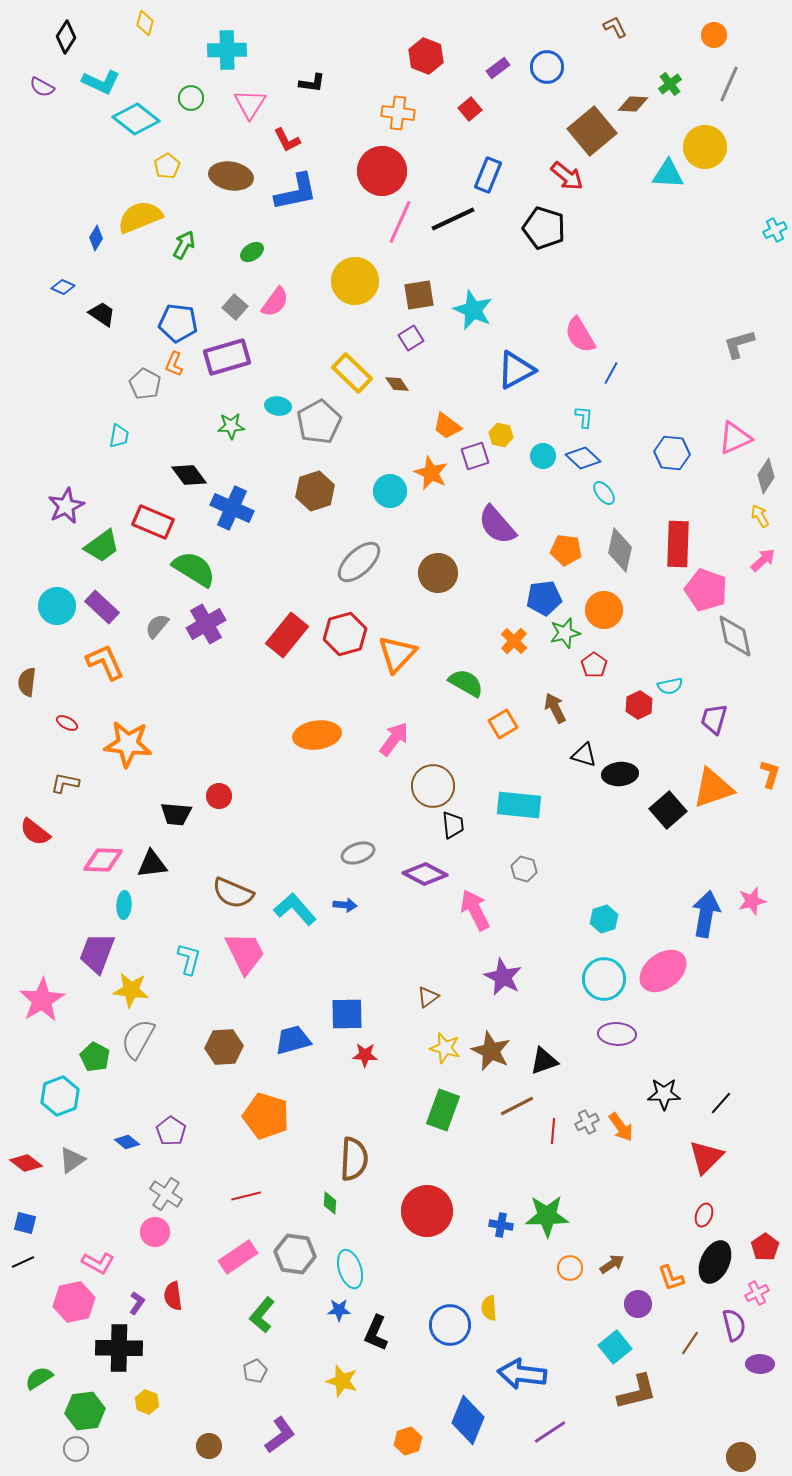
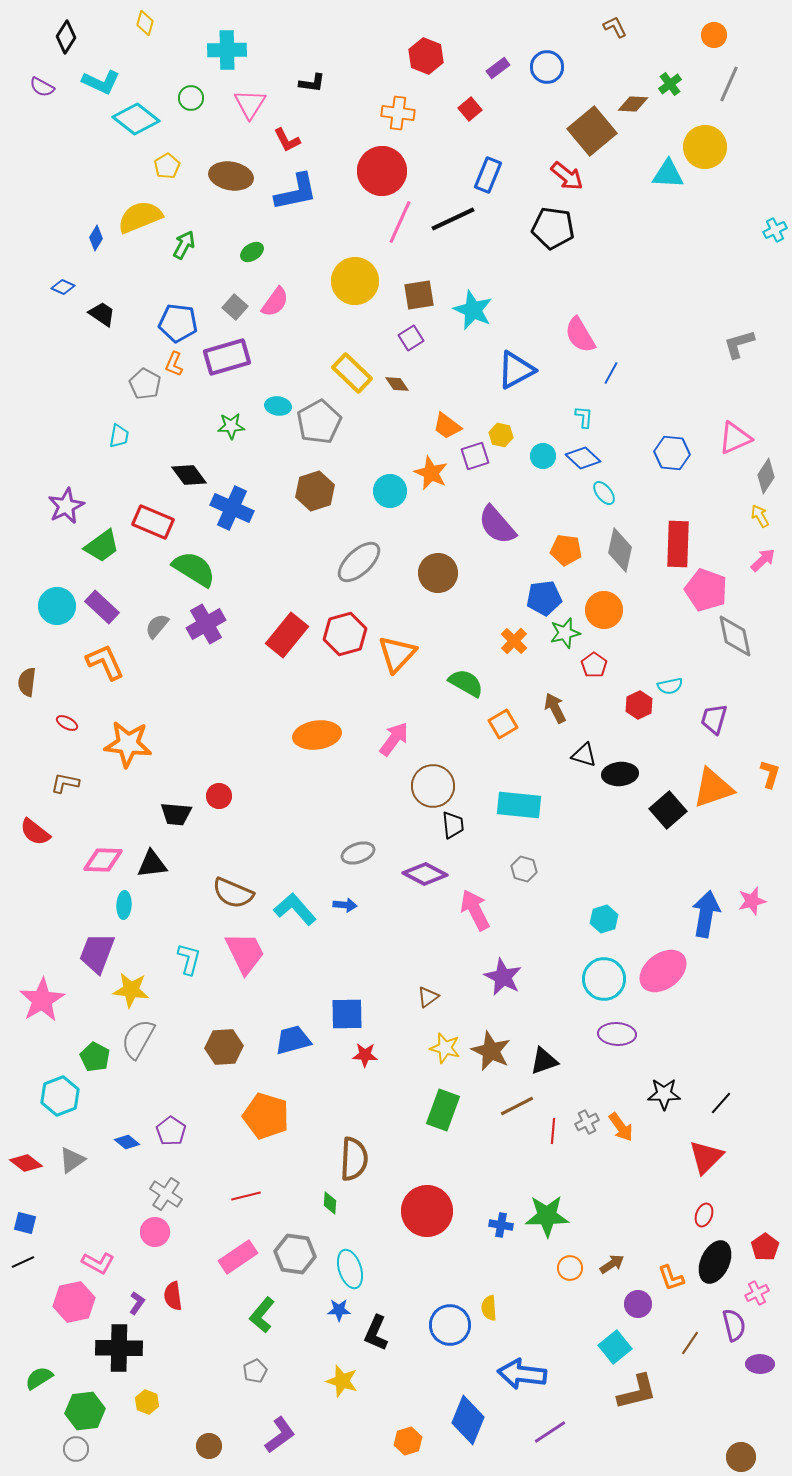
black pentagon at (544, 228): moved 9 px right; rotated 9 degrees counterclockwise
